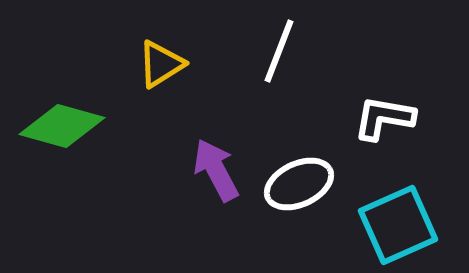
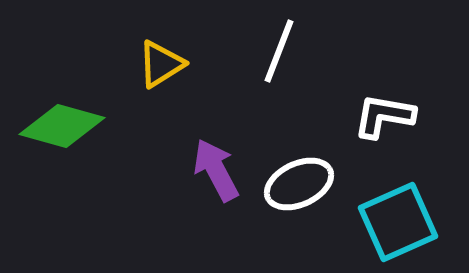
white L-shape: moved 2 px up
cyan square: moved 3 px up
